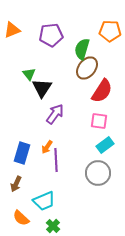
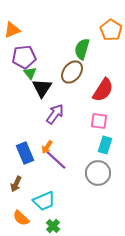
orange pentagon: moved 1 px right, 1 px up; rotated 30 degrees clockwise
purple pentagon: moved 27 px left, 22 px down
brown ellipse: moved 15 px left, 4 px down
green triangle: moved 1 px right, 1 px up
red semicircle: moved 1 px right, 1 px up
cyan rectangle: rotated 36 degrees counterclockwise
blue rectangle: moved 3 px right; rotated 40 degrees counterclockwise
purple line: rotated 45 degrees counterclockwise
